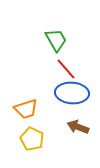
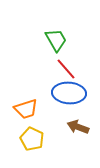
blue ellipse: moved 3 px left
